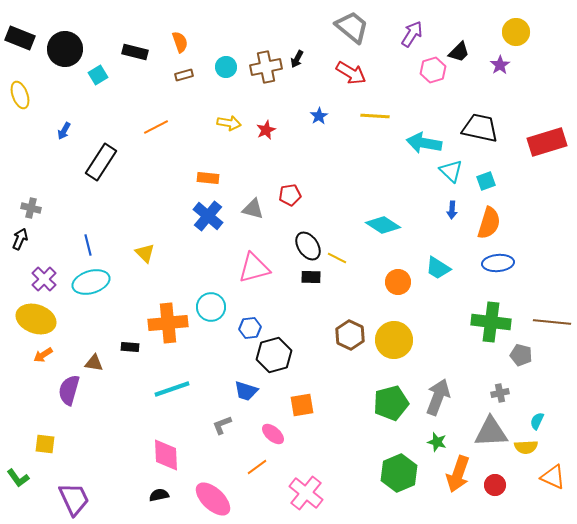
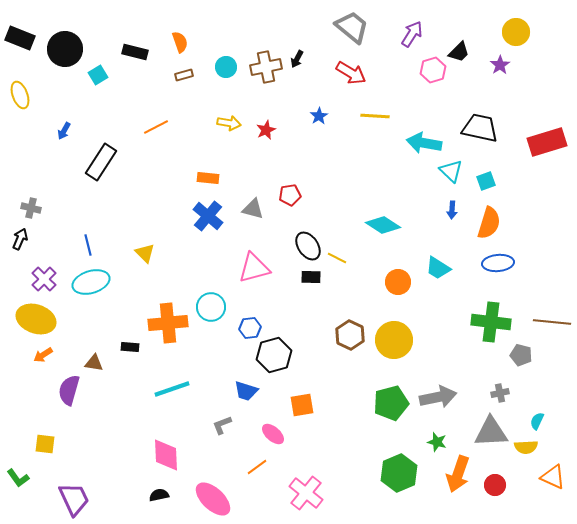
gray arrow at (438, 397): rotated 57 degrees clockwise
